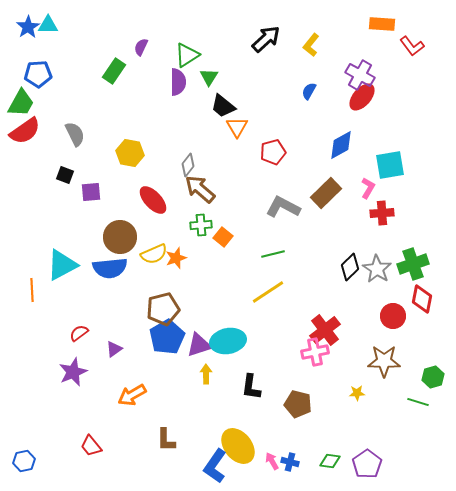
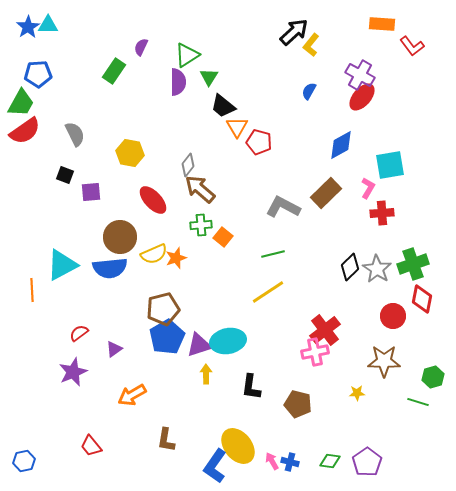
black arrow at (266, 39): moved 28 px right, 7 px up
red pentagon at (273, 152): moved 14 px left, 10 px up; rotated 30 degrees clockwise
brown L-shape at (166, 440): rotated 10 degrees clockwise
purple pentagon at (367, 464): moved 2 px up
